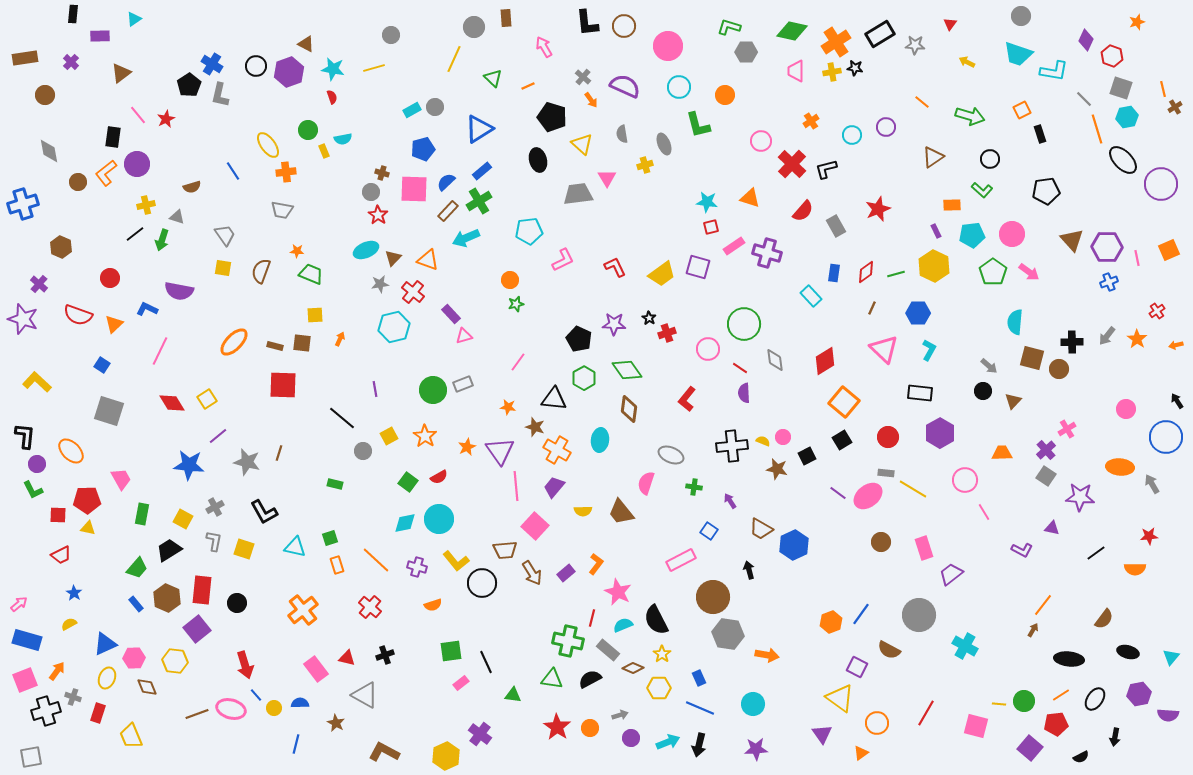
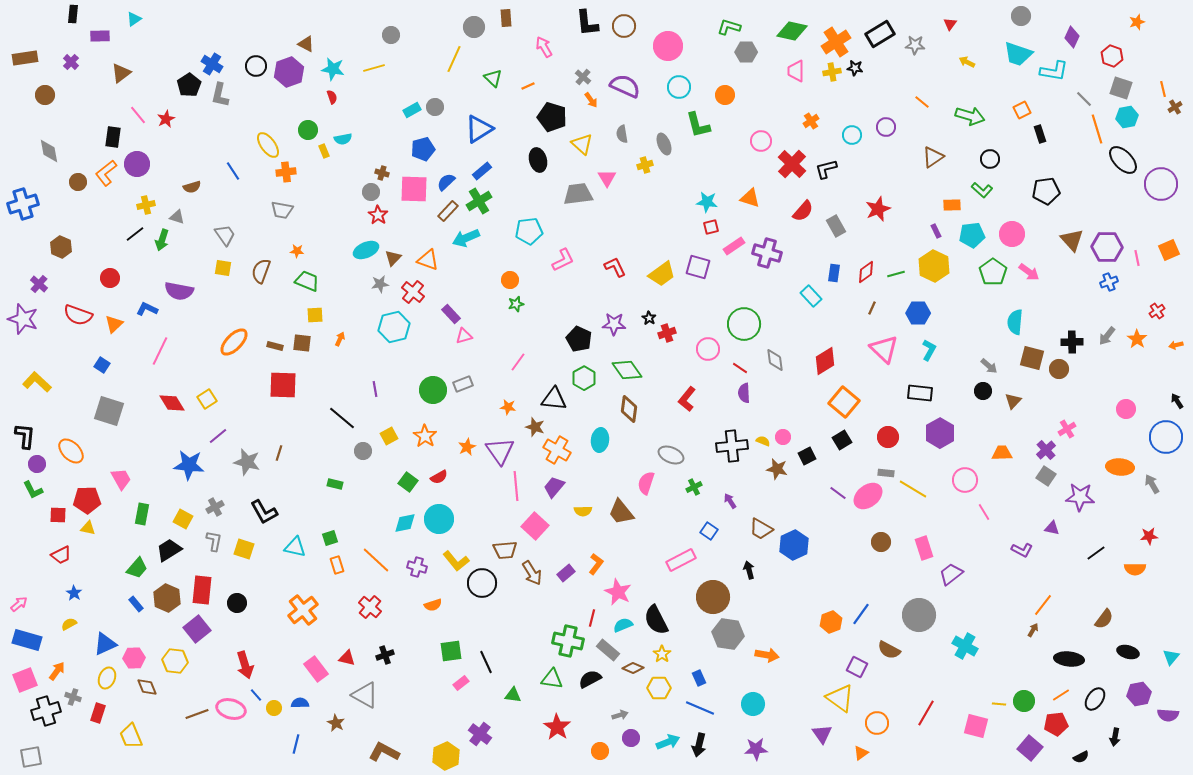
purple diamond at (1086, 40): moved 14 px left, 3 px up
green trapezoid at (311, 274): moved 4 px left, 7 px down
green cross at (694, 487): rotated 35 degrees counterclockwise
orange circle at (590, 728): moved 10 px right, 23 px down
